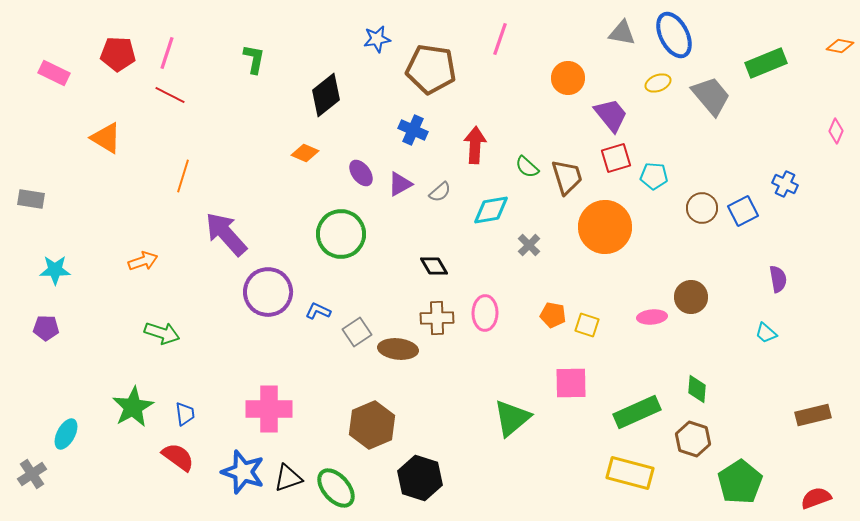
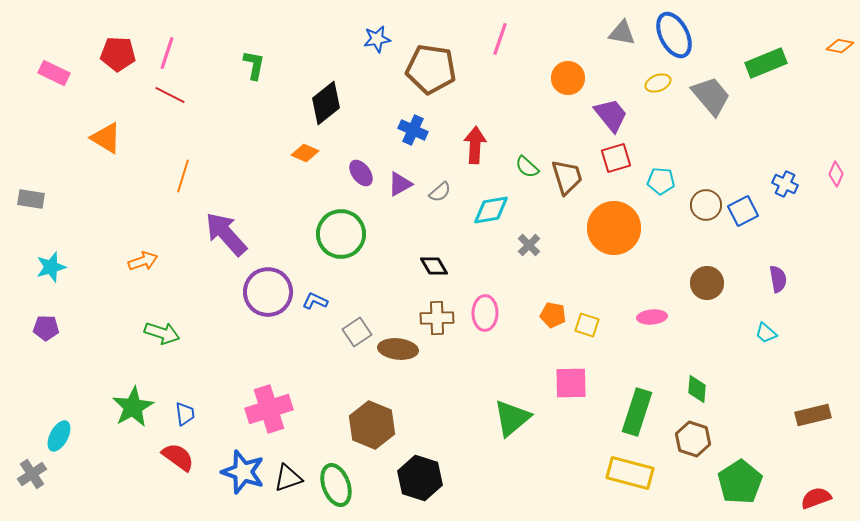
green L-shape at (254, 59): moved 6 px down
black diamond at (326, 95): moved 8 px down
pink diamond at (836, 131): moved 43 px down
cyan pentagon at (654, 176): moved 7 px right, 5 px down
brown circle at (702, 208): moved 4 px right, 3 px up
orange circle at (605, 227): moved 9 px right, 1 px down
cyan star at (55, 270): moved 4 px left, 3 px up; rotated 16 degrees counterclockwise
brown circle at (691, 297): moved 16 px right, 14 px up
blue L-shape at (318, 311): moved 3 px left, 10 px up
pink cross at (269, 409): rotated 18 degrees counterclockwise
green rectangle at (637, 412): rotated 48 degrees counterclockwise
brown hexagon at (372, 425): rotated 15 degrees counterclockwise
cyan ellipse at (66, 434): moved 7 px left, 2 px down
green ellipse at (336, 488): moved 3 px up; rotated 21 degrees clockwise
